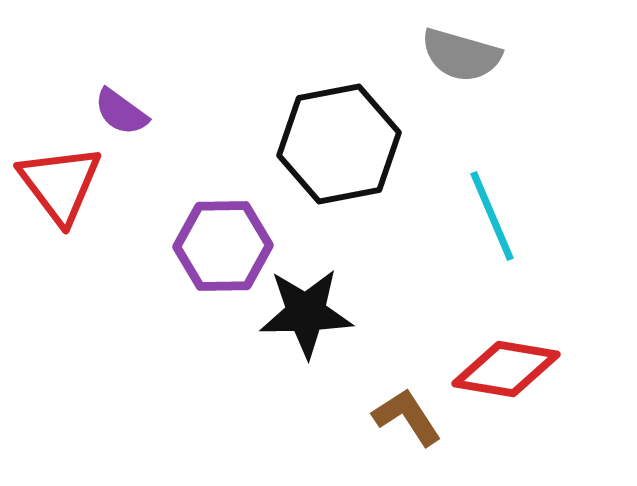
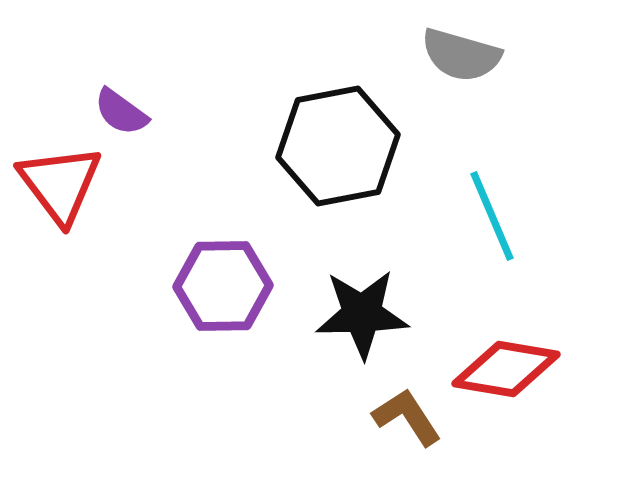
black hexagon: moved 1 px left, 2 px down
purple hexagon: moved 40 px down
black star: moved 56 px right, 1 px down
